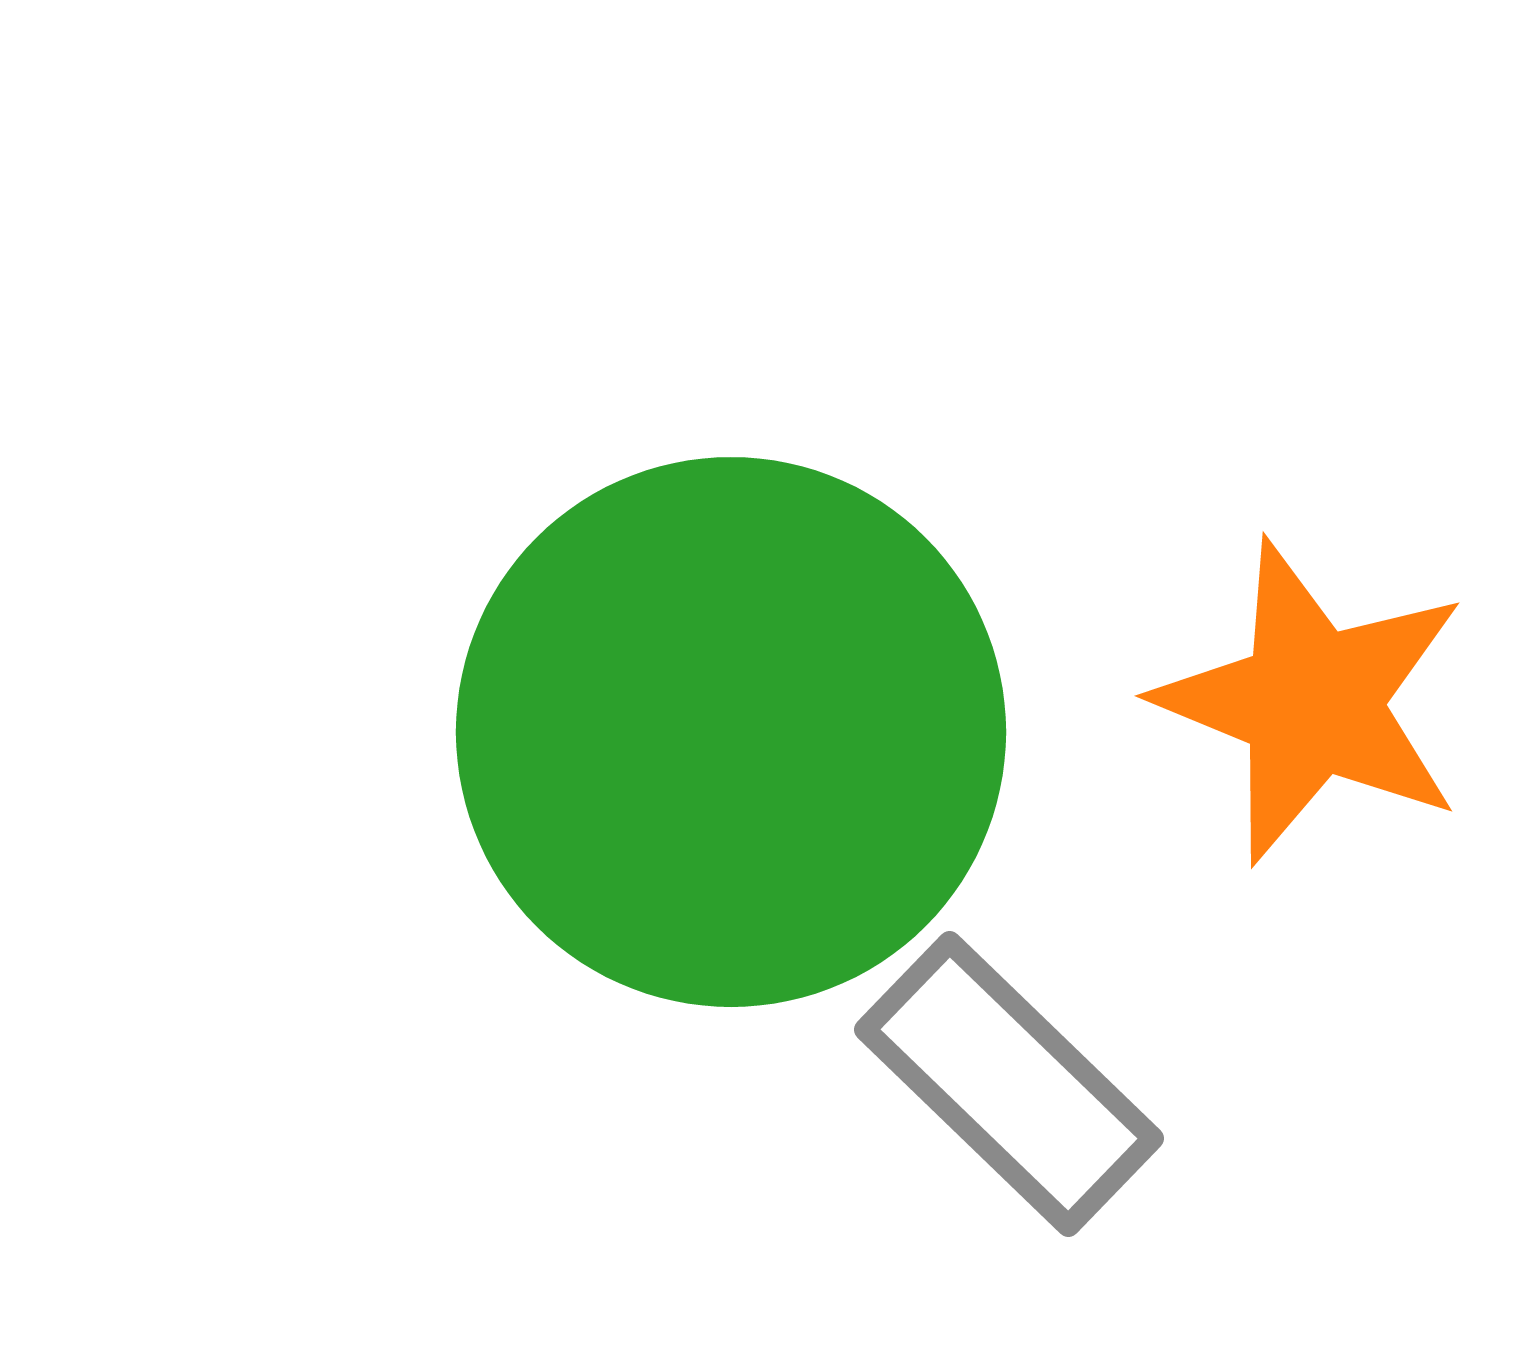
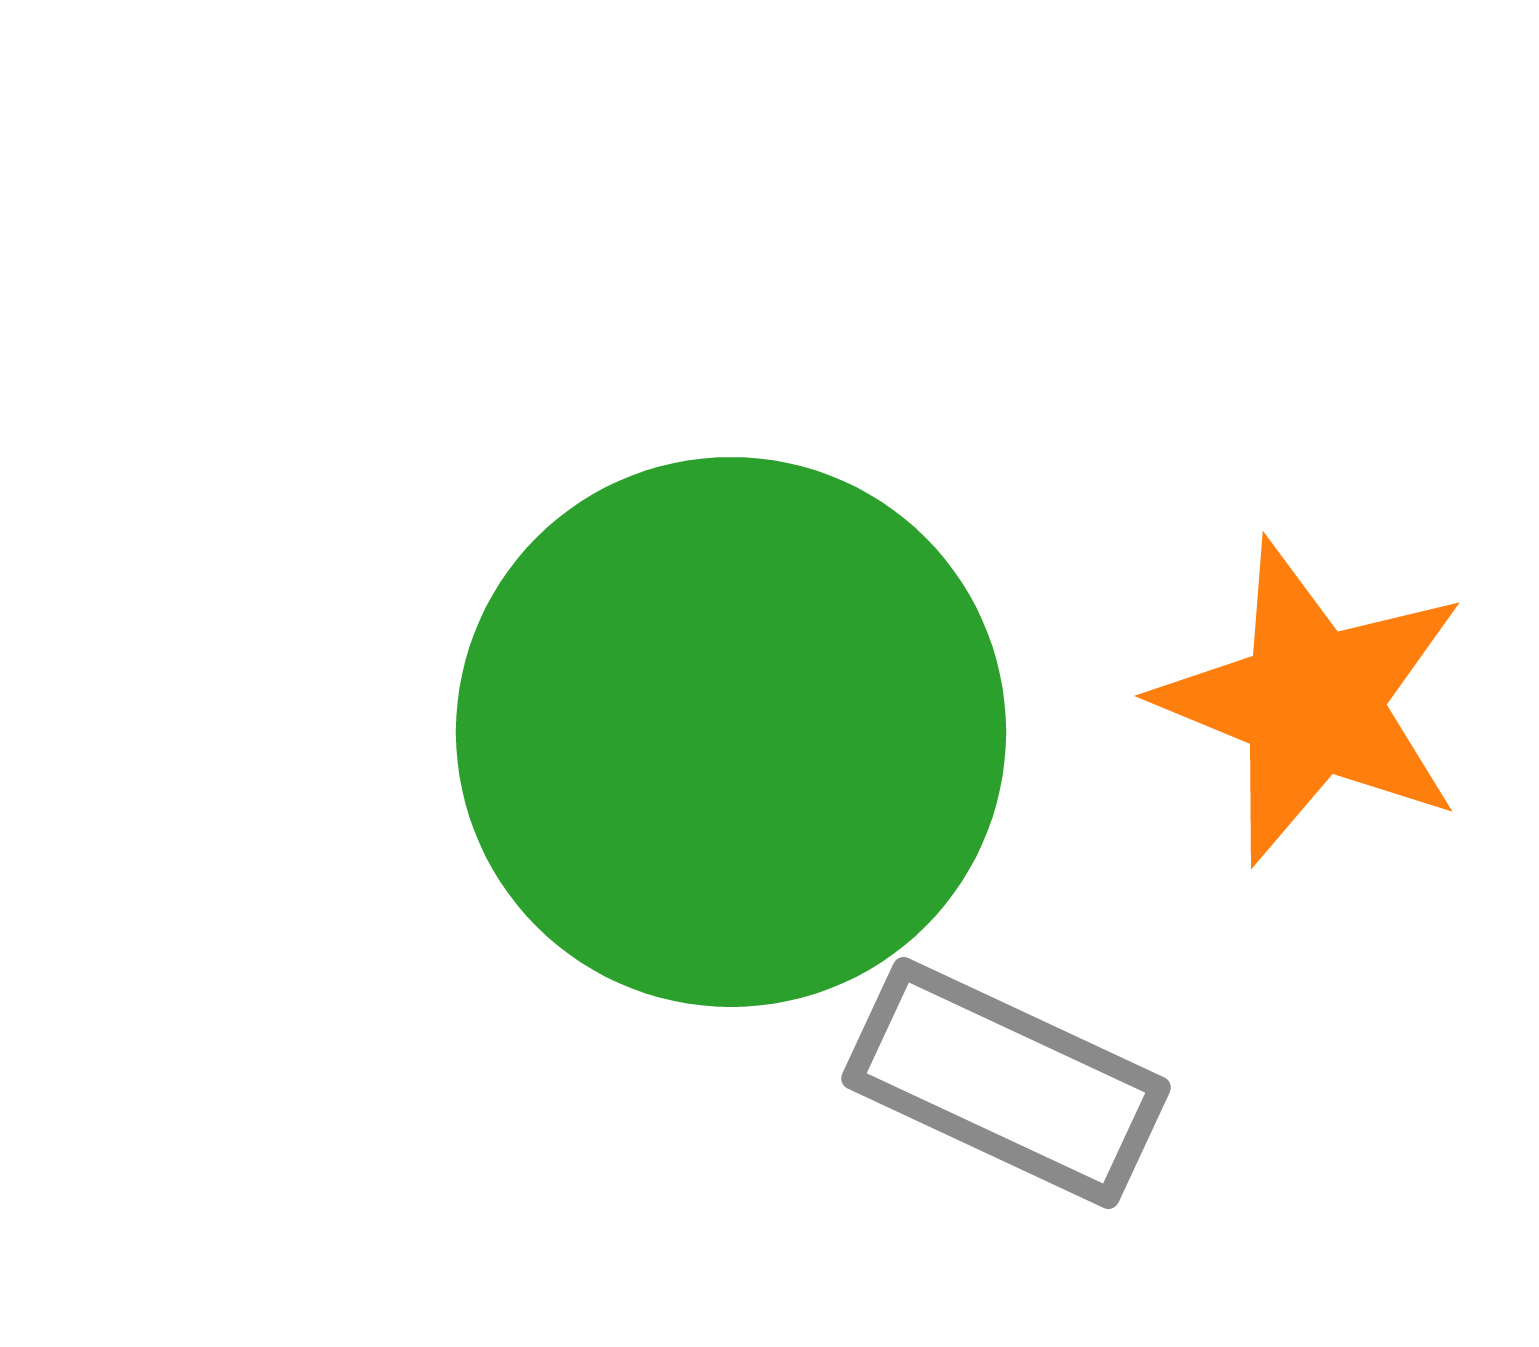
gray rectangle: moved 3 px left, 1 px up; rotated 19 degrees counterclockwise
